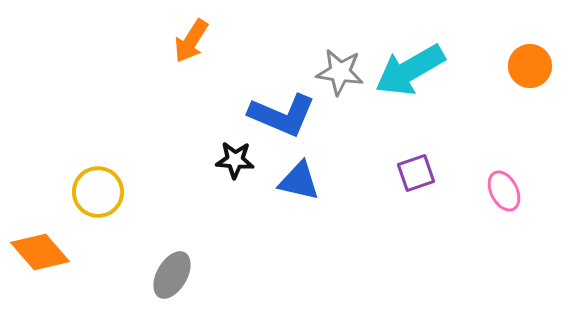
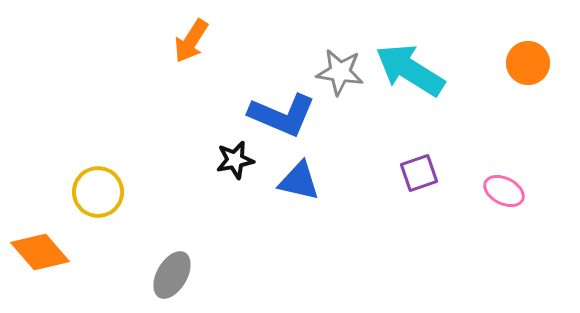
orange circle: moved 2 px left, 3 px up
cyan arrow: rotated 62 degrees clockwise
black star: rotated 15 degrees counterclockwise
purple square: moved 3 px right
pink ellipse: rotated 36 degrees counterclockwise
